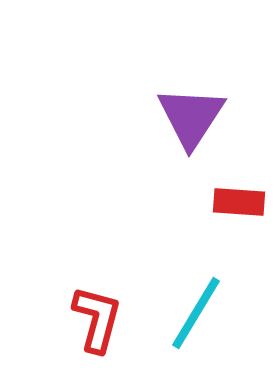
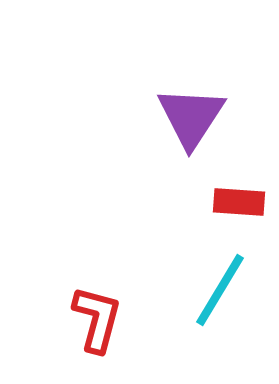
cyan line: moved 24 px right, 23 px up
